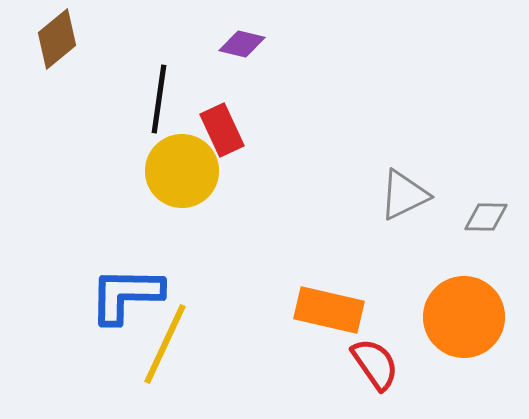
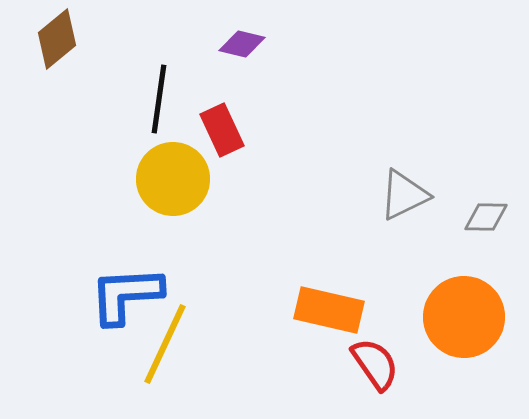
yellow circle: moved 9 px left, 8 px down
blue L-shape: rotated 4 degrees counterclockwise
